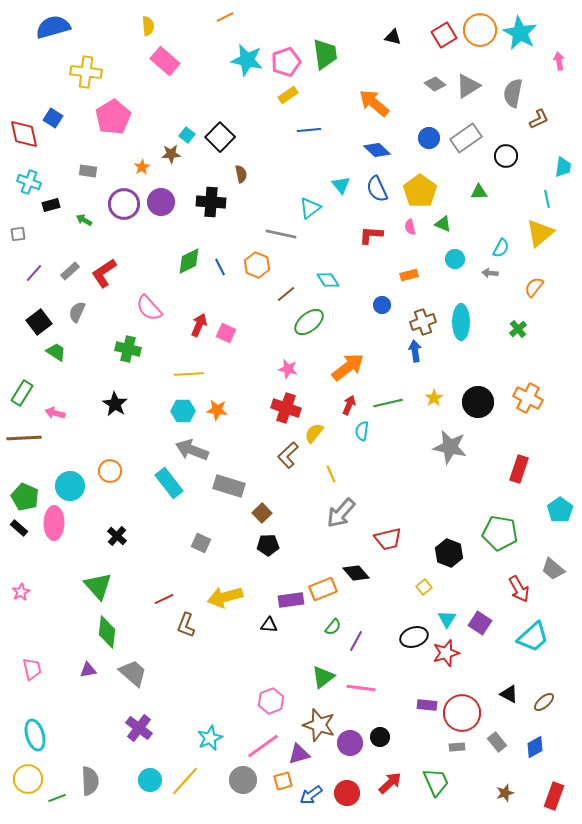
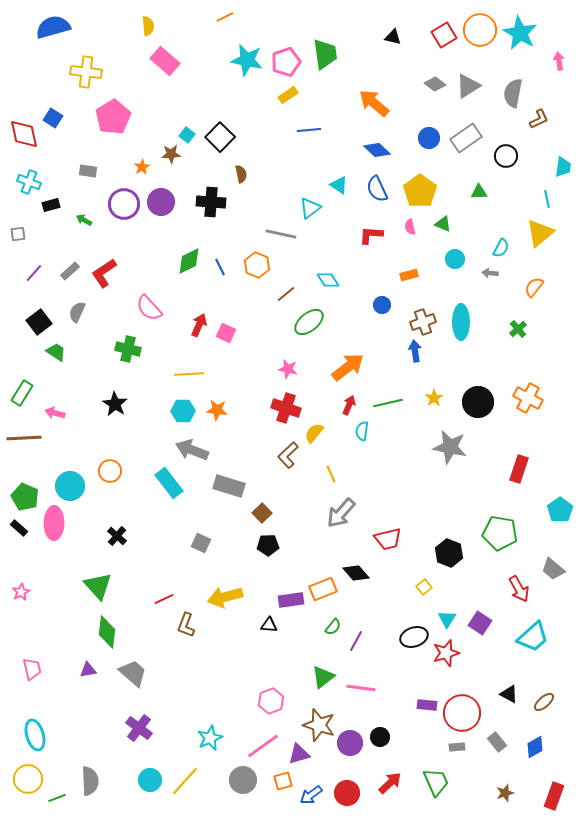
cyan triangle at (341, 185): moved 2 px left; rotated 18 degrees counterclockwise
